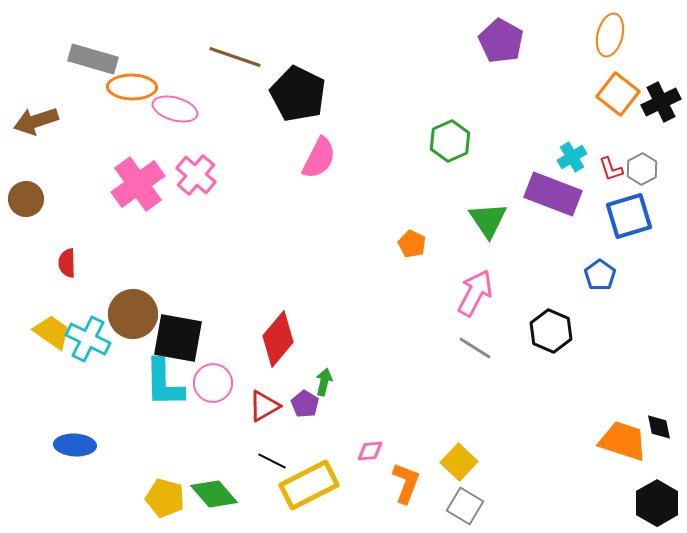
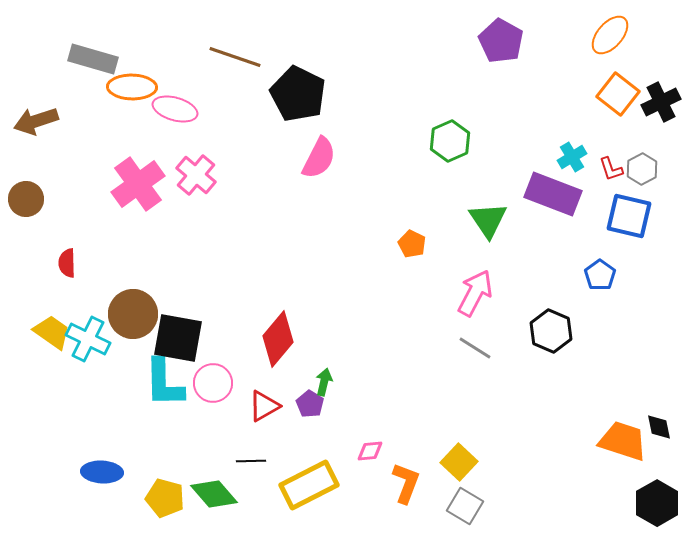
orange ellipse at (610, 35): rotated 27 degrees clockwise
blue square at (629, 216): rotated 30 degrees clockwise
purple pentagon at (305, 404): moved 5 px right
blue ellipse at (75, 445): moved 27 px right, 27 px down
black line at (272, 461): moved 21 px left; rotated 28 degrees counterclockwise
